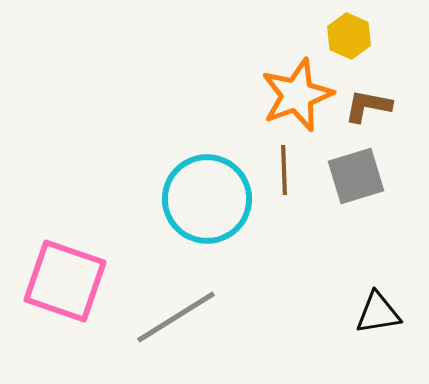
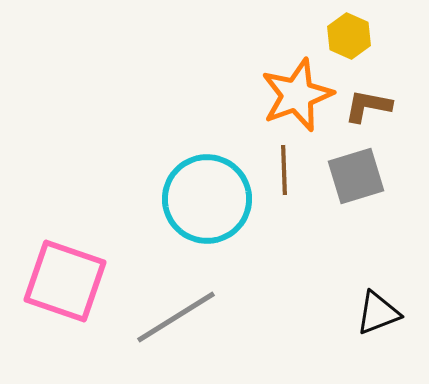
black triangle: rotated 12 degrees counterclockwise
